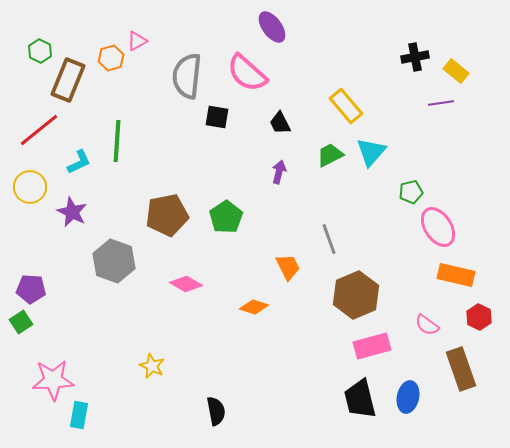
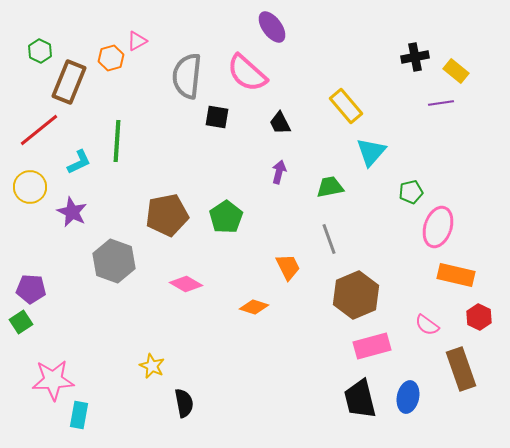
brown rectangle at (68, 80): moved 1 px right, 2 px down
green trapezoid at (330, 155): moved 32 px down; rotated 16 degrees clockwise
pink ellipse at (438, 227): rotated 51 degrees clockwise
black semicircle at (216, 411): moved 32 px left, 8 px up
